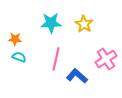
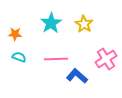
cyan star: rotated 30 degrees counterclockwise
orange star: moved 5 px up
pink line: rotated 75 degrees clockwise
